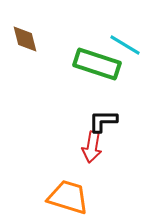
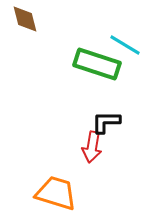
brown diamond: moved 20 px up
black L-shape: moved 3 px right, 1 px down
orange trapezoid: moved 12 px left, 4 px up
